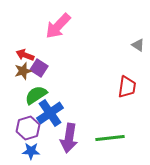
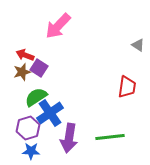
brown star: moved 1 px left, 1 px down
green semicircle: moved 2 px down
green line: moved 1 px up
